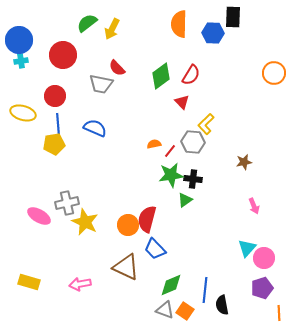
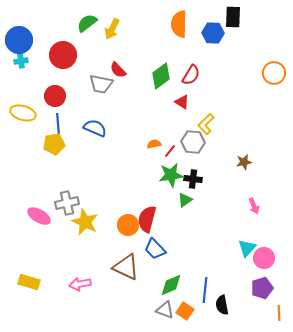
red semicircle at (117, 68): moved 1 px right, 2 px down
red triangle at (182, 102): rotated 14 degrees counterclockwise
